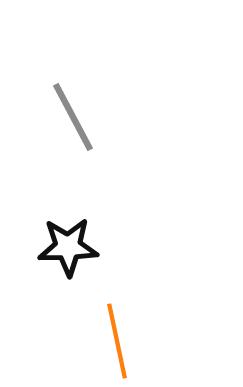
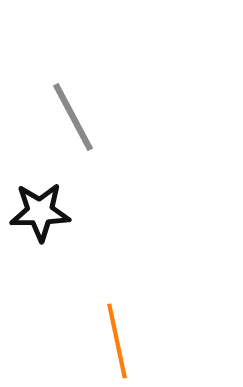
black star: moved 28 px left, 35 px up
